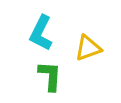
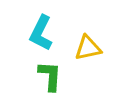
yellow triangle: rotated 8 degrees clockwise
